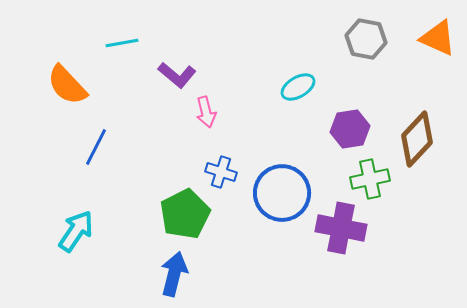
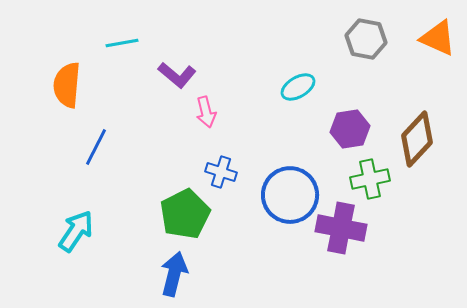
orange semicircle: rotated 48 degrees clockwise
blue circle: moved 8 px right, 2 px down
